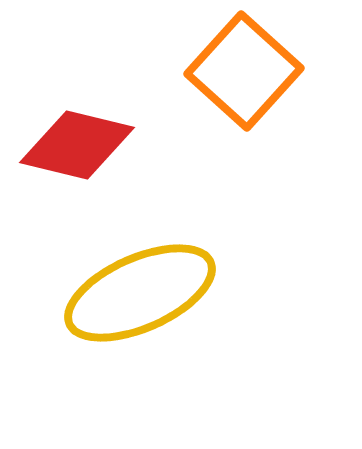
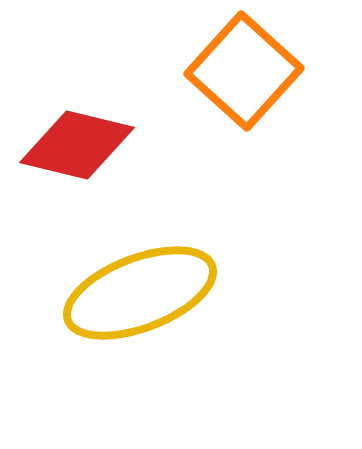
yellow ellipse: rotated 3 degrees clockwise
